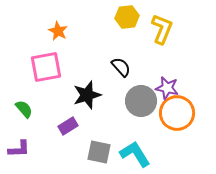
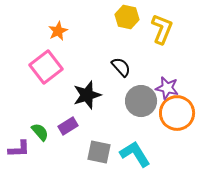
yellow hexagon: rotated 20 degrees clockwise
orange star: rotated 18 degrees clockwise
pink square: rotated 28 degrees counterclockwise
green semicircle: moved 16 px right, 23 px down
